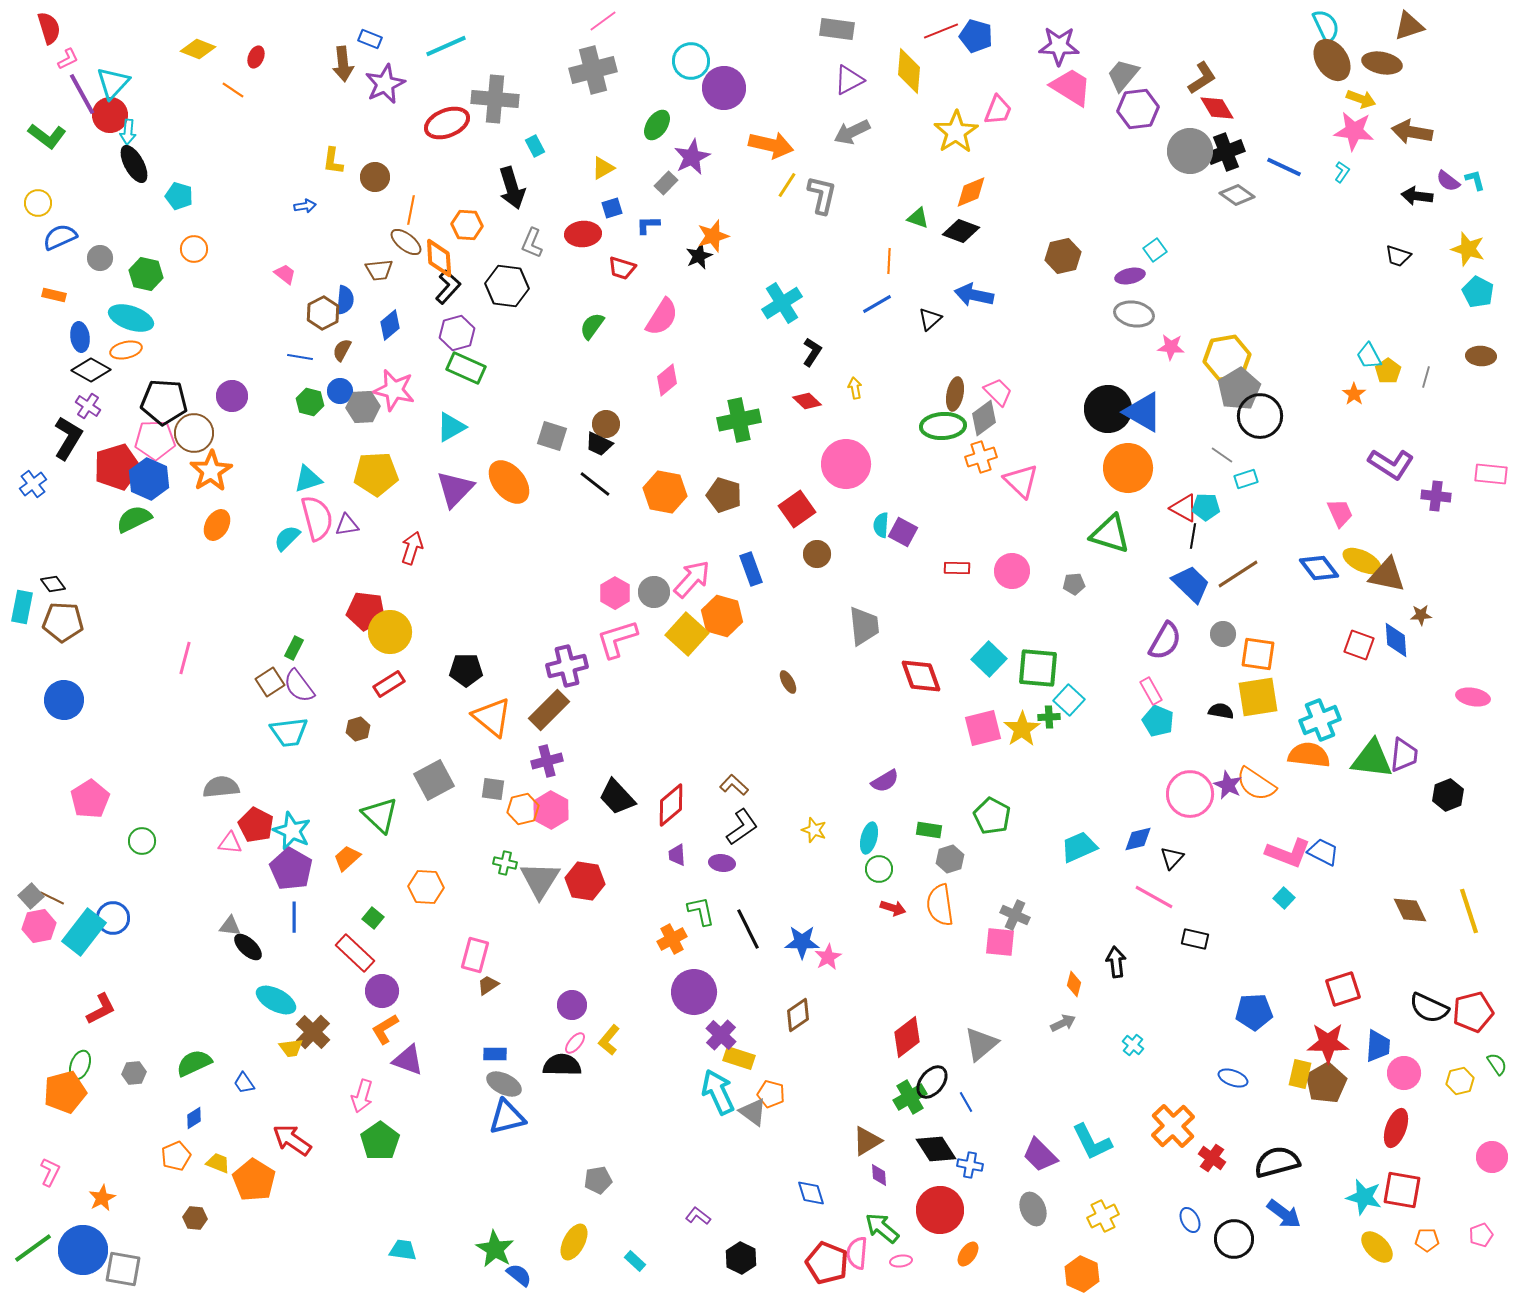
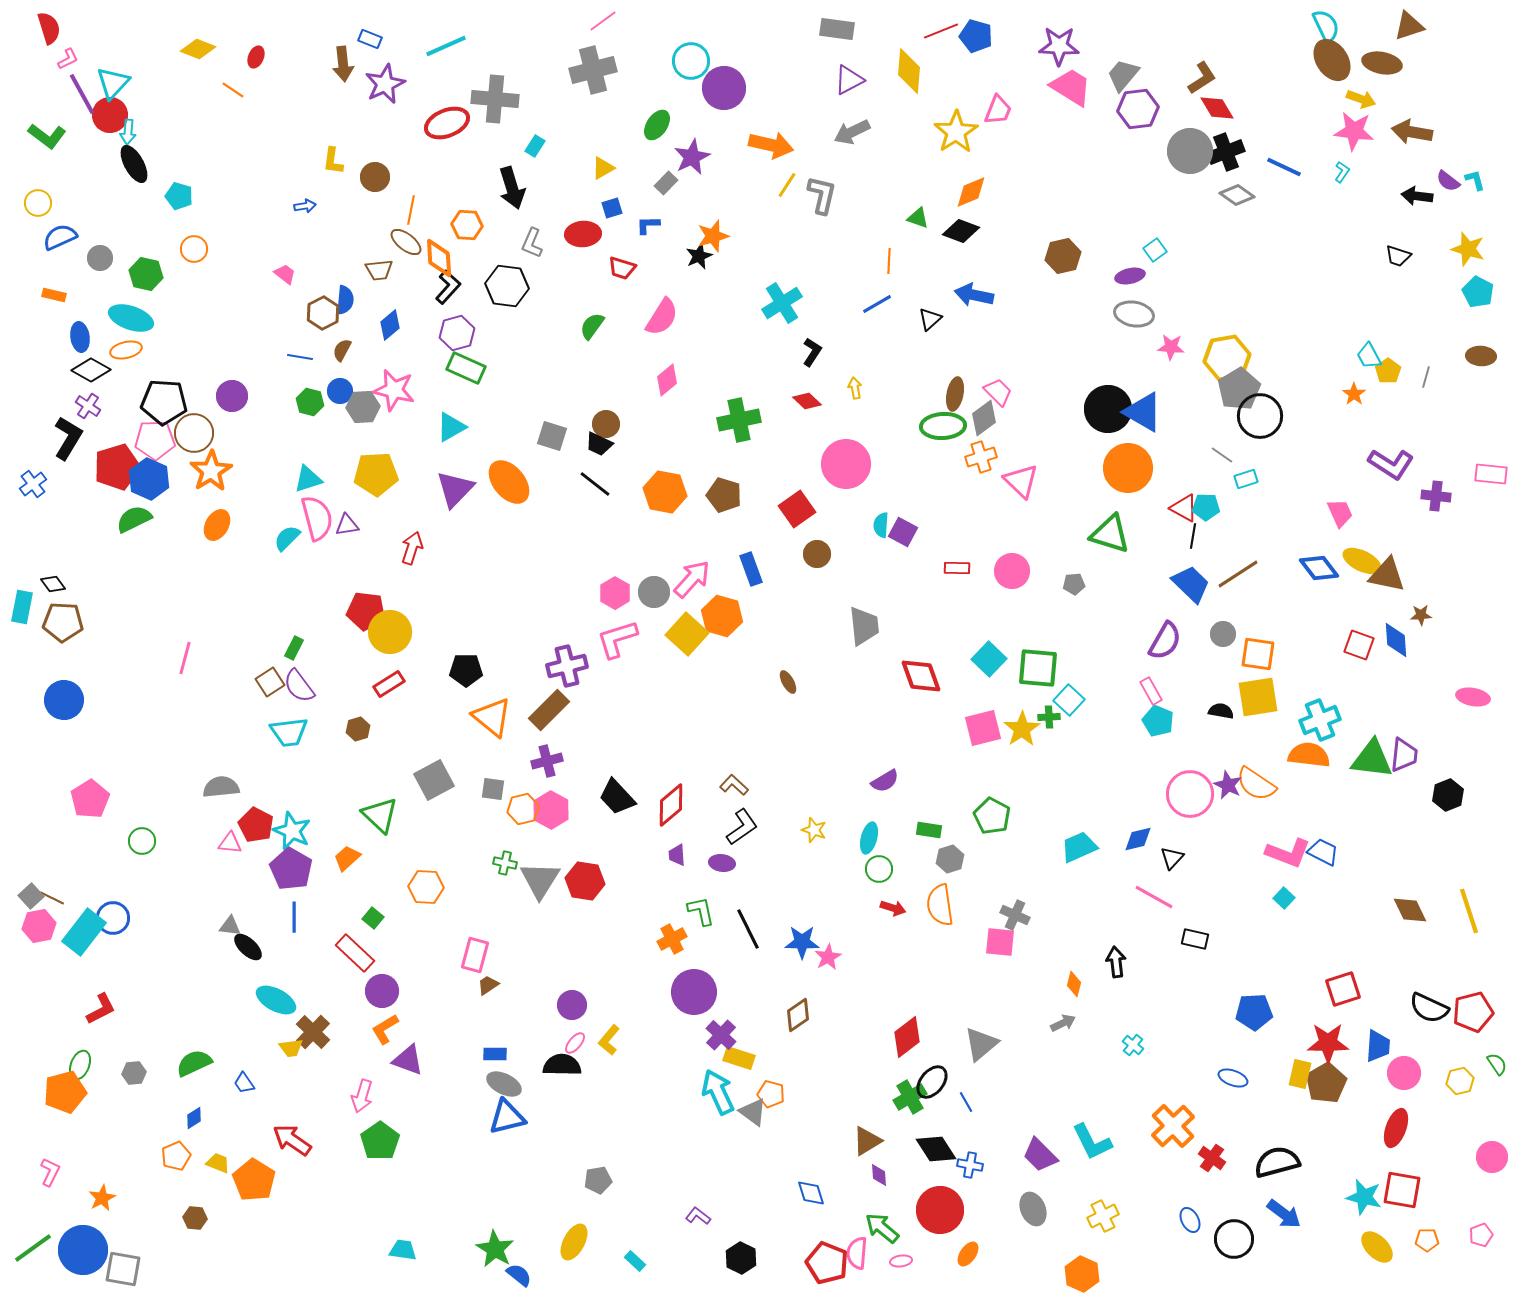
cyan rectangle at (535, 146): rotated 60 degrees clockwise
